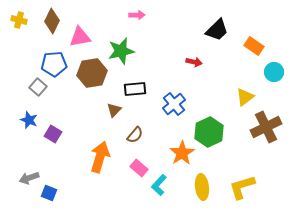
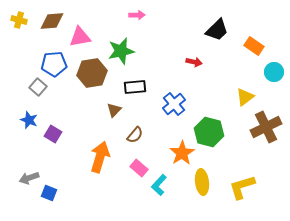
brown diamond: rotated 60 degrees clockwise
black rectangle: moved 2 px up
green hexagon: rotated 20 degrees counterclockwise
yellow ellipse: moved 5 px up
